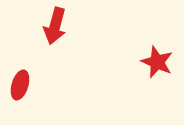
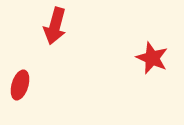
red star: moved 5 px left, 4 px up
